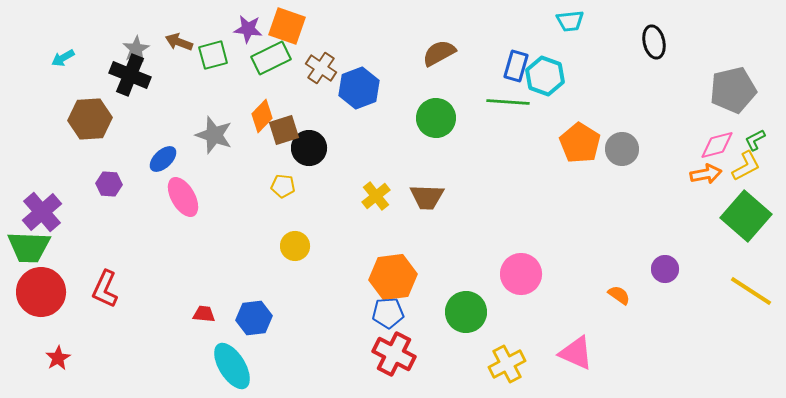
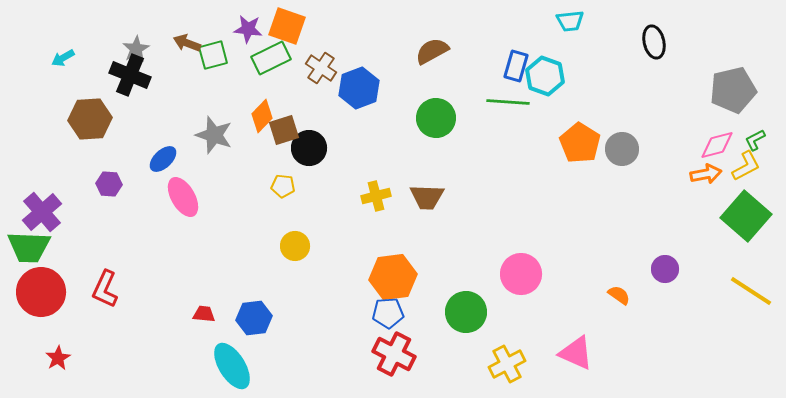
brown arrow at (179, 42): moved 8 px right, 1 px down
brown semicircle at (439, 53): moved 7 px left, 2 px up
yellow cross at (376, 196): rotated 24 degrees clockwise
